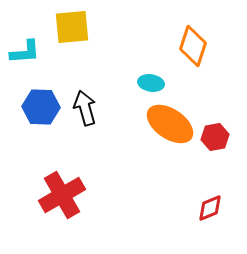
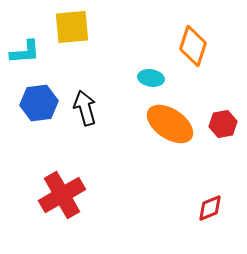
cyan ellipse: moved 5 px up
blue hexagon: moved 2 px left, 4 px up; rotated 9 degrees counterclockwise
red hexagon: moved 8 px right, 13 px up
